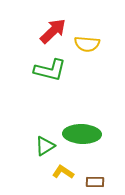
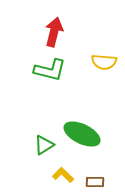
red arrow: moved 1 px right, 1 px down; rotated 32 degrees counterclockwise
yellow semicircle: moved 17 px right, 18 px down
green ellipse: rotated 24 degrees clockwise
green triangle: moved 1 px left, 1 px up
yellow L-shape: moved 3 px down; rotated 10 degrees clockwise
